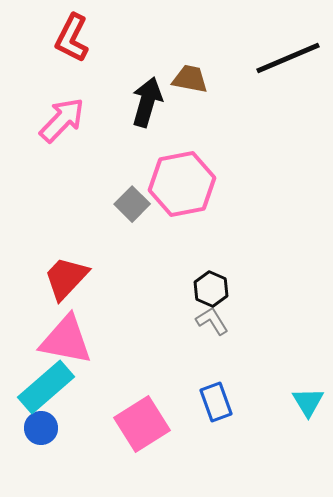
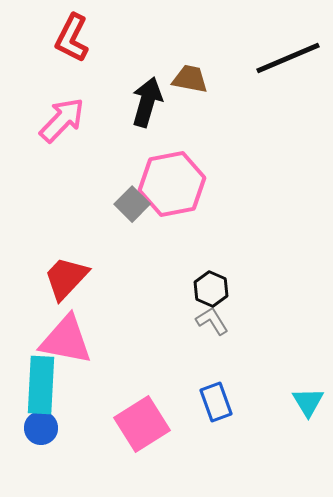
pink hexagon: moved 10 px left
cyan rectangle: moved 5 px left, 2 px up; rotated 46 degrees counterclockwise
